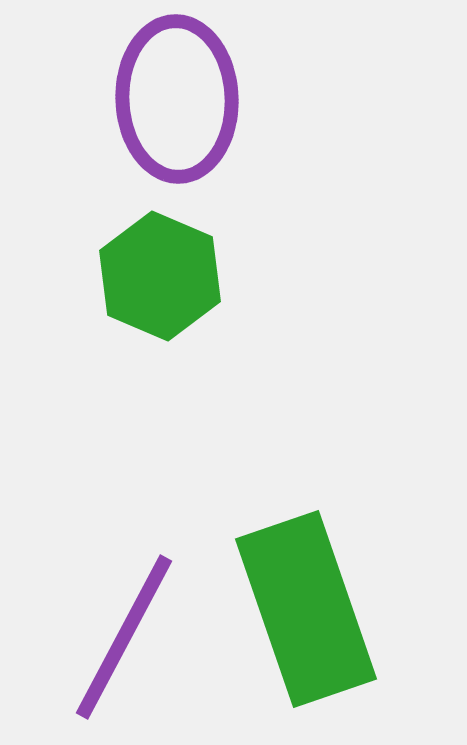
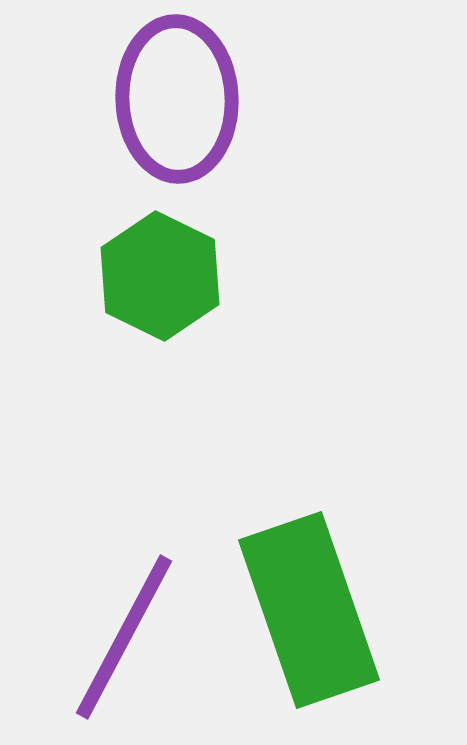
green hexagon: rotated 3 degrees clockwise
green rectangle: moved 3 px right, 1 px down
